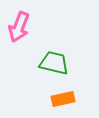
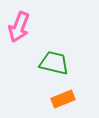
orange rectangle: rotated 10 degrees counterclockwise
